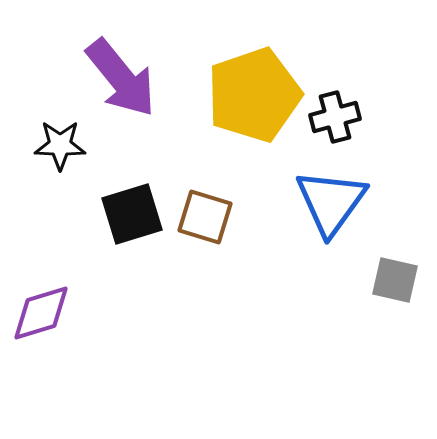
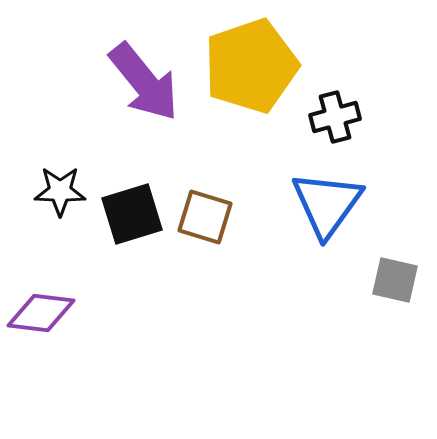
purple arrow: moved 23 px right, 4 px down
yellow pentagon: moved 3 px left, 29 px up
black star: moved 46 px down
blue triangle: moved 4 px left, 2 px down
purple diamond: rotated 24 degrees clockwise
